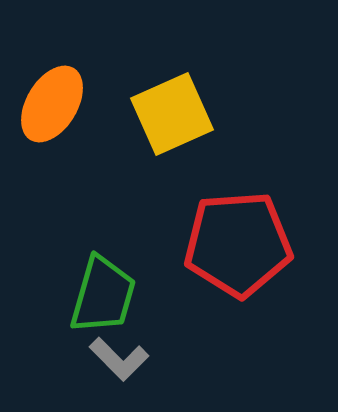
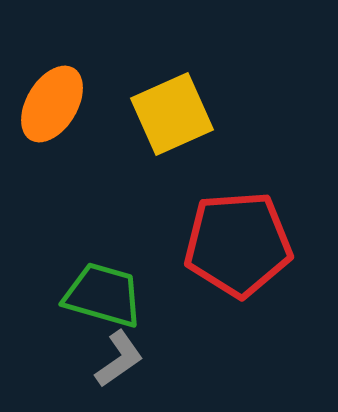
green trapezoid: rotated 90 degrees counterclockwise
gray L-shape: rotated 80 degrees counterclockwise
